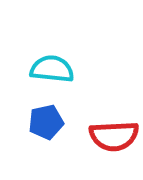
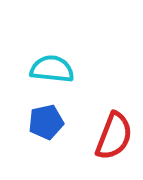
red semicircle: rotated 66 degrees counterclockwise
